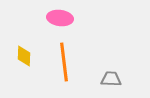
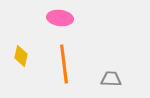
yellow diamond: moved 3 px left; rotated 10 degrees clockwise
orange line: moved 2 px down
